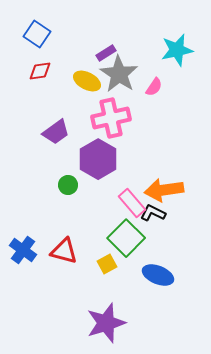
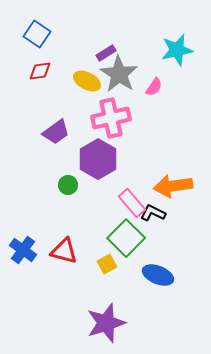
orange arrow: moved 9 px right, 4 px up
